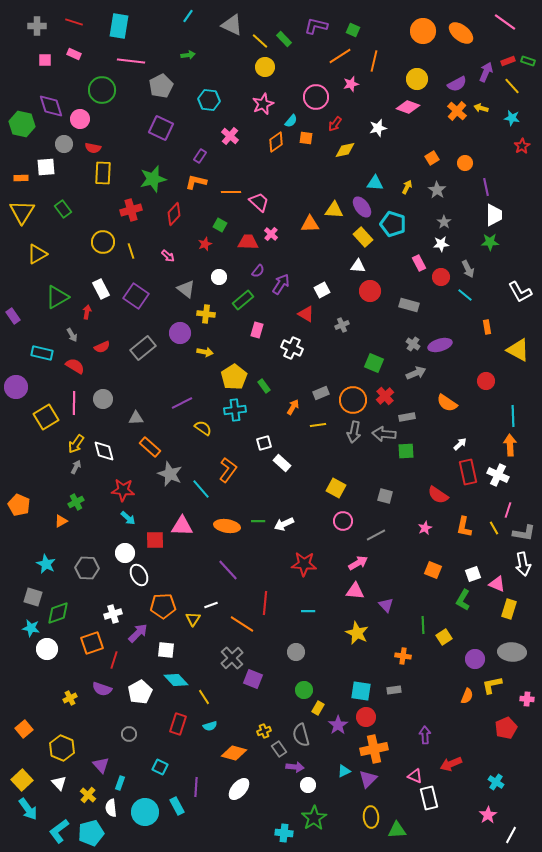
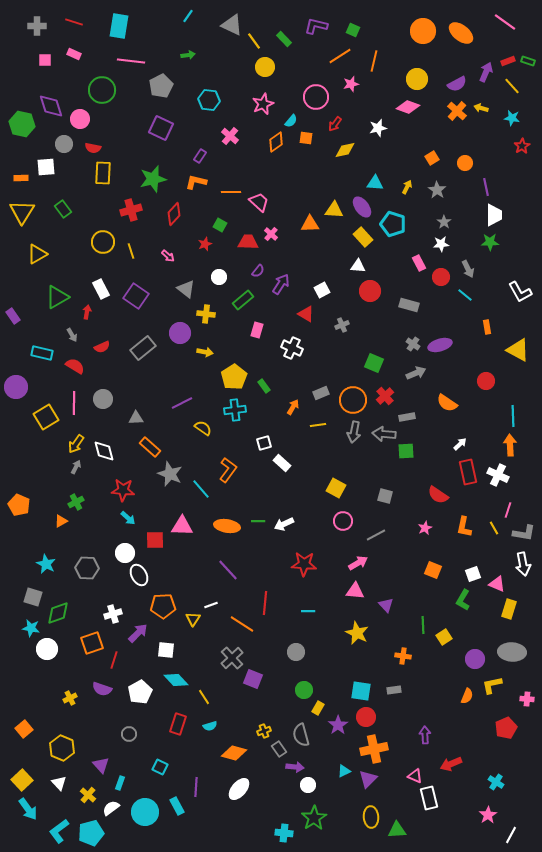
yellow line at (260, 41): moved 6 px left; rotated 12 degrees clockwise
white semicircle at (111, 808): rotated 60 degrees clockwise
